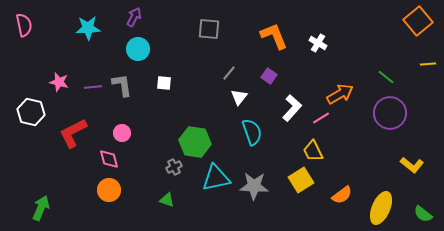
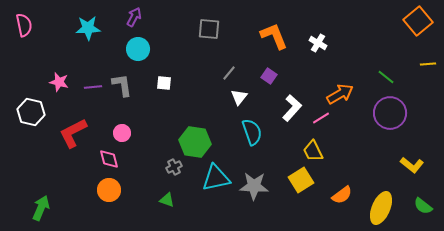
green semicircle: moved 8 px up
